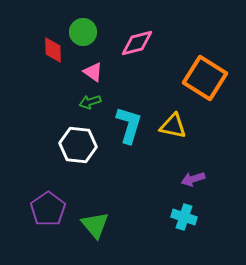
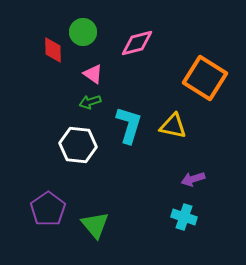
pink triangle: moved 2 px down
